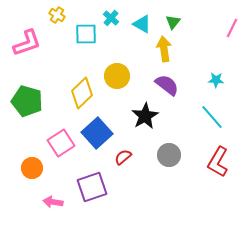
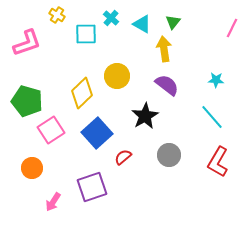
pink square: moved 10 px left, 13 px up
pink arrow: rotated 66 degrees counterclockwise
